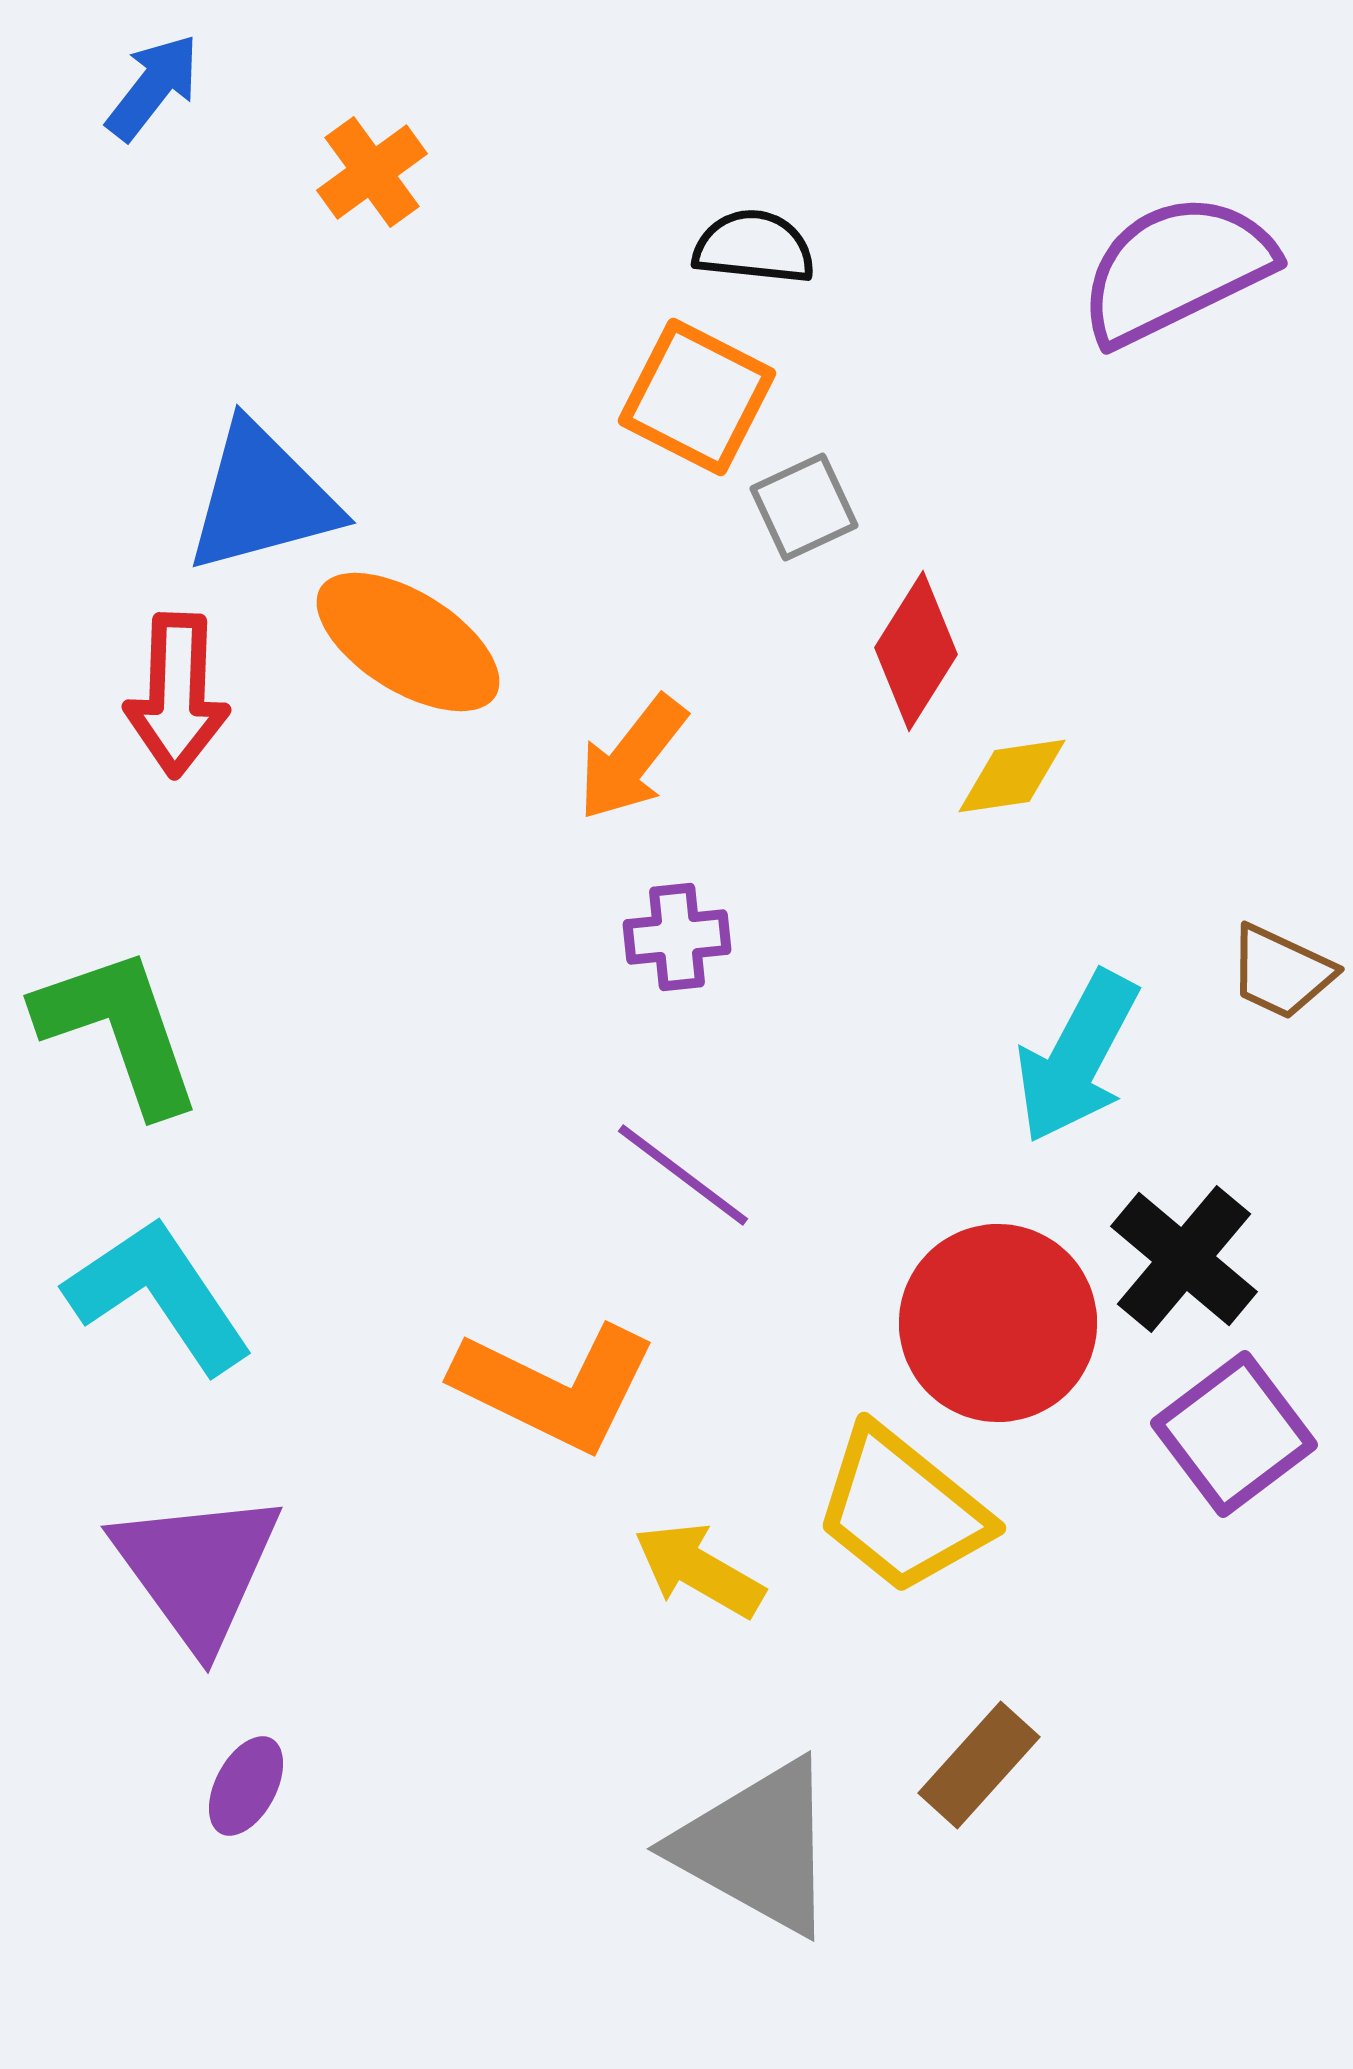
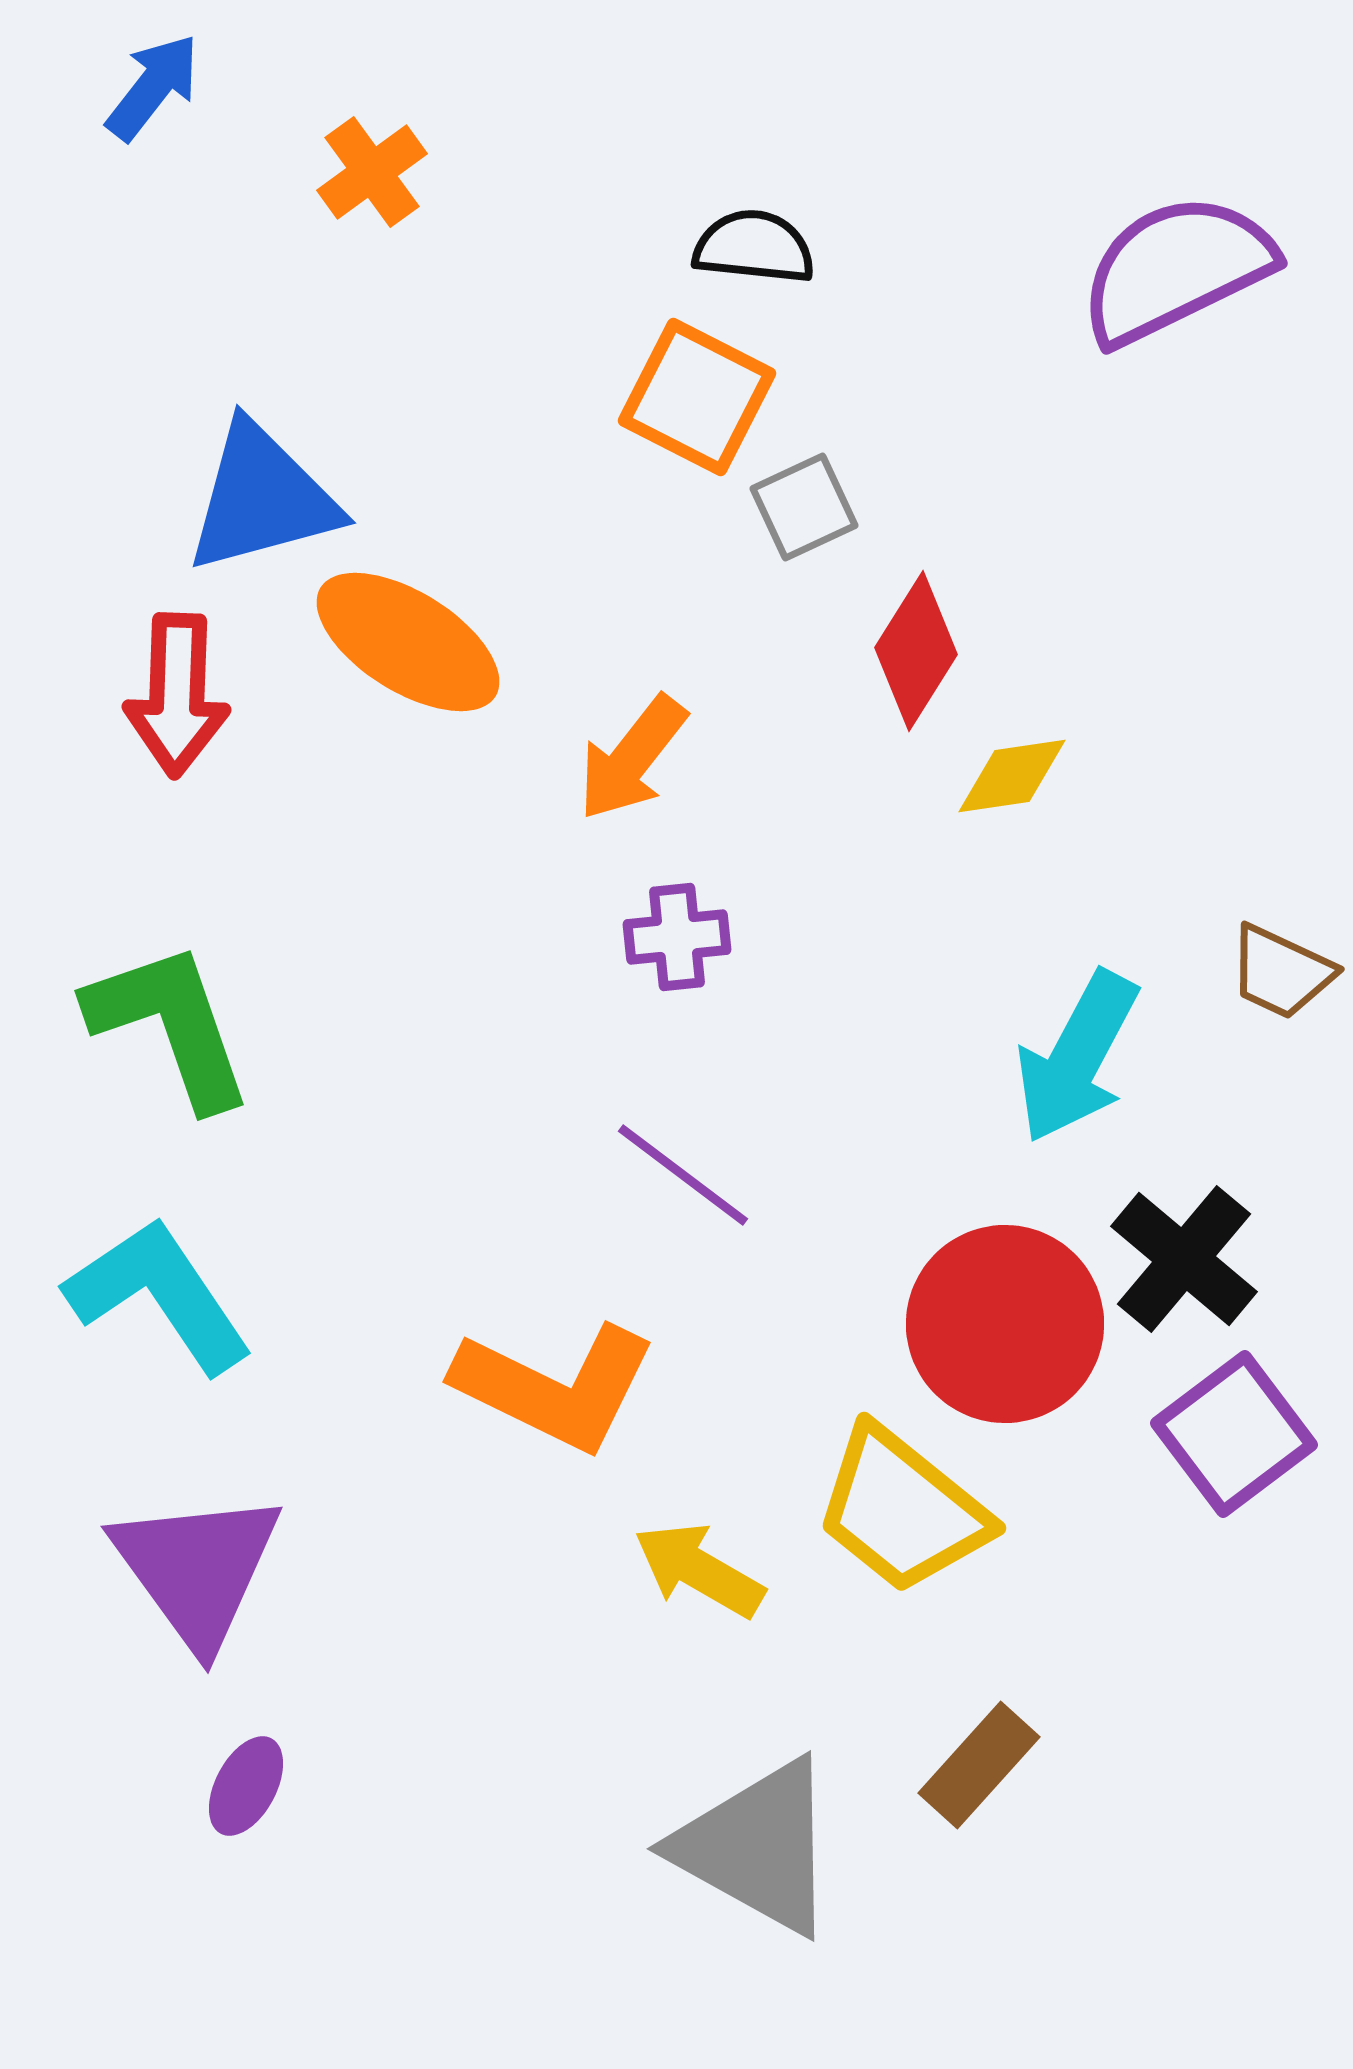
green L-shape: moved 51 px right, 5 px up
red circle: moved 7 px right, 1 px down
